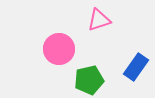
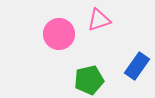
pink circle: moved 15 px up
blue rectangle: moved 1 px right, 1 px up
